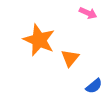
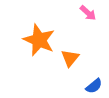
pink arrow: rotated 18 degrees clockwise
